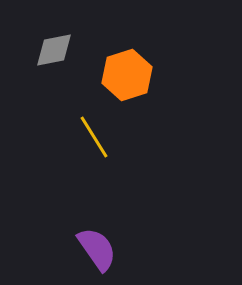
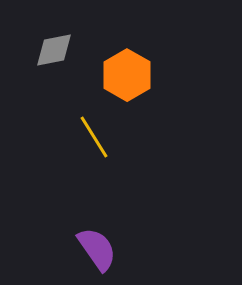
orange hexagon: rotated 12 degrees counterclockwise
